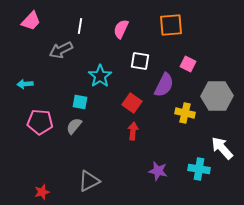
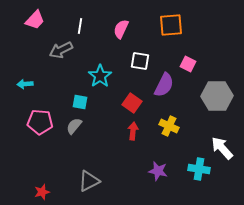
pink trapezoid: moved 4 px right, 1 px up
yellow cross: moved 16 px left, 13 px down; rotated 12 degrees clockwise
